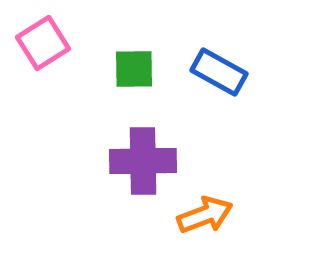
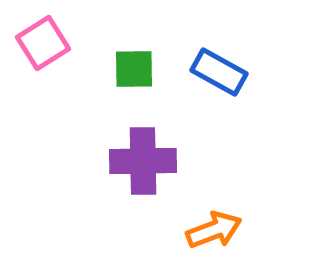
orange arrow: moved 9 px right, 15 px down
